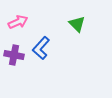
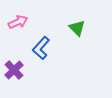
green triangle: moved 4 px down
purple cross: moved 15 px down; rotated 36 degrees clockwise
